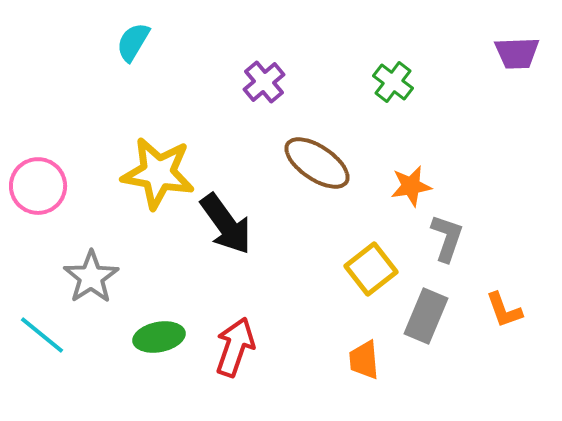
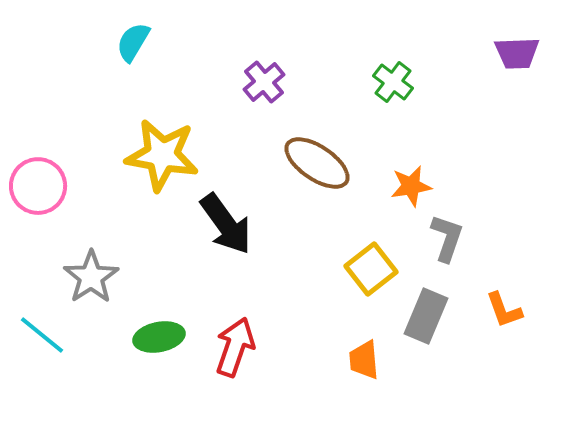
yellow star: moved 4 px right, 18 px up
